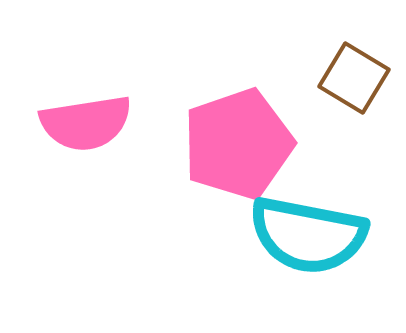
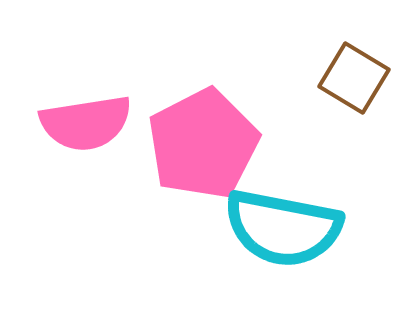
pink pentagon: moved 35 px left; rotated 8 degrees counterclockwise
cyan semicircle: moved 25 px left, 7 px up
